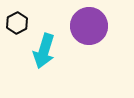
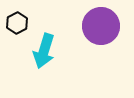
purple circle: moved 12 px right
